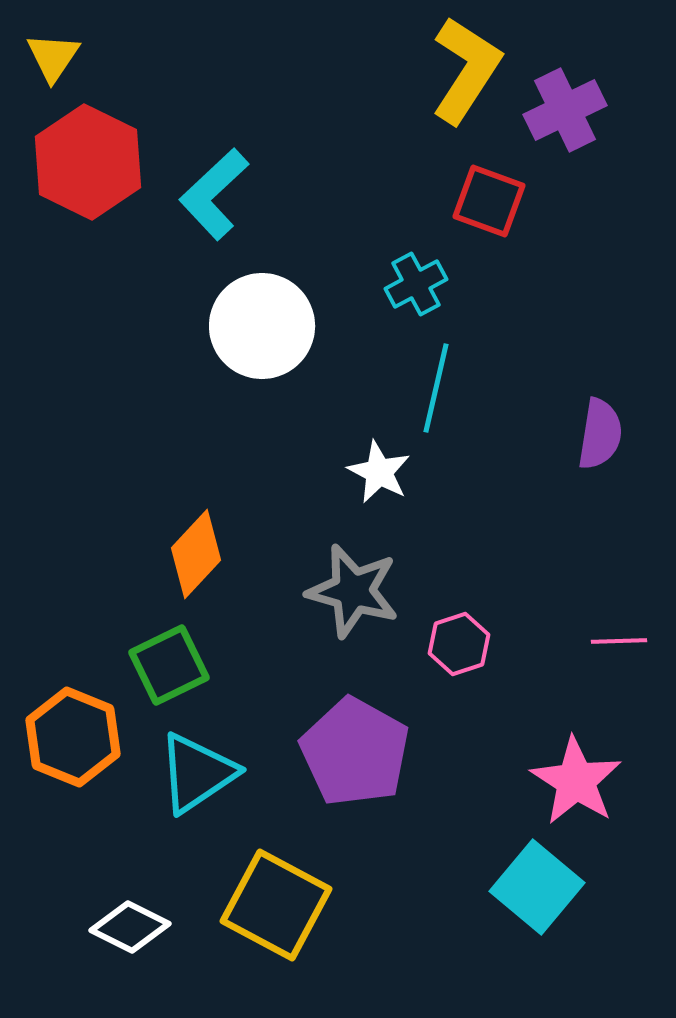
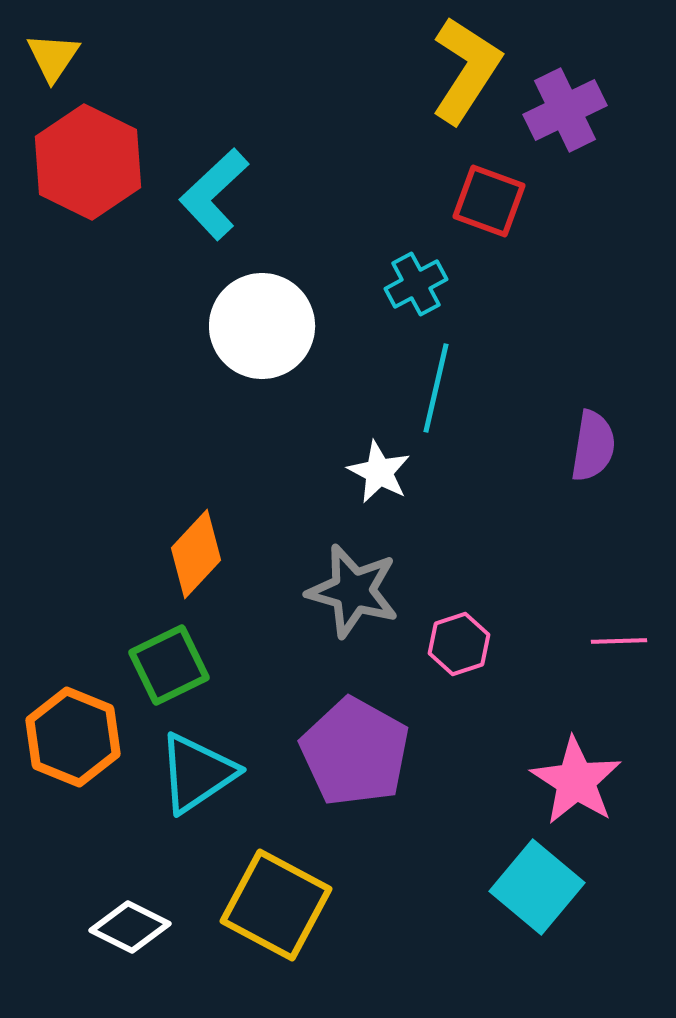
purple semicircle: moved 7 px left, 12 px down
